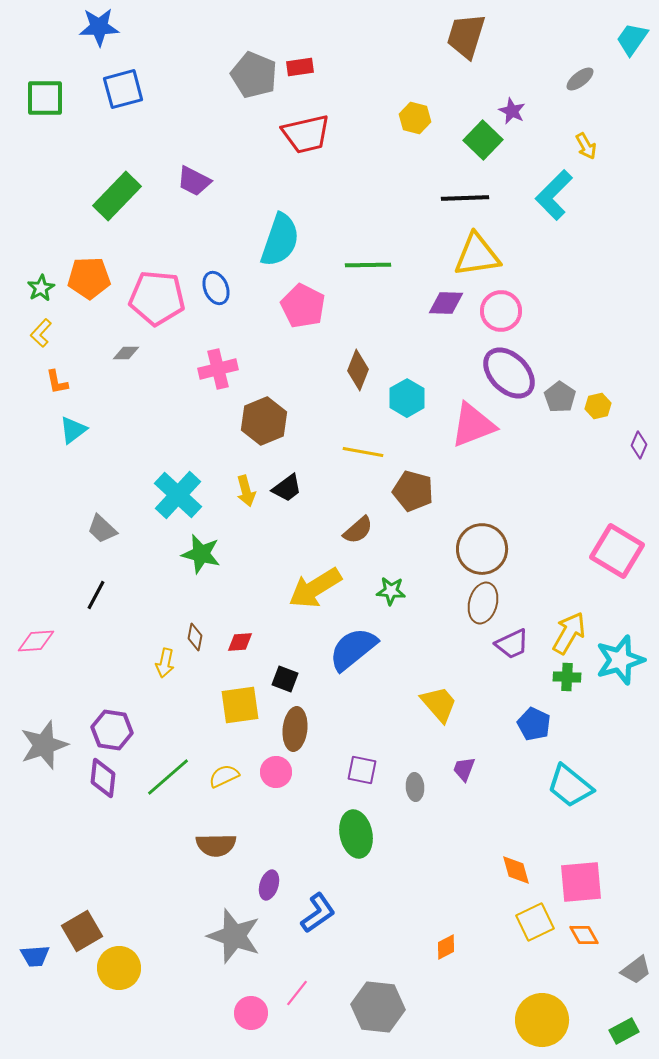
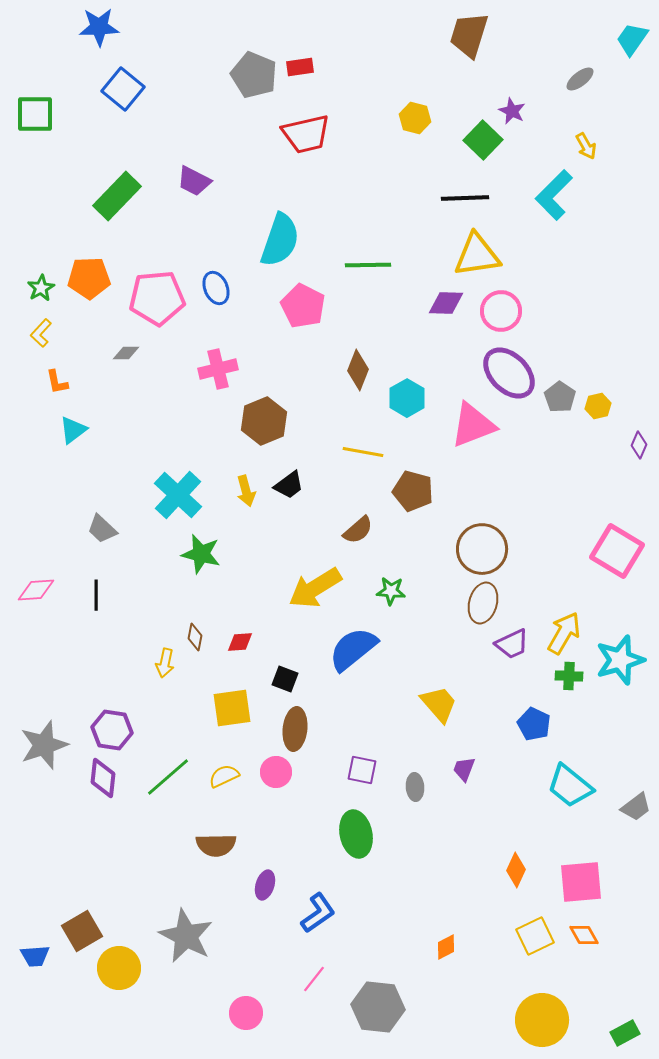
brown trapezoid at (466, 36): moved 3 px right, 1 px up
blue square at (123, 89): rotated 36 degrees counterclockwise
green square at (45, 98): moved 10 px left, 16 px down
pink pentagon at (157, 298): rotated 10 degrees counterclockwise
black trapezoid at (287, 488): moved 2 px right, 3 px up
black line at (96, 595): rotated 28 degrees counterclockwise
yellow arrow at (569, 633): moved 5 px left
pink diamond at (36, 641): moved 51 px up
green cross at (567, 677): moved 2 px right, 1 px up
yellow square at (240, 705): moved 8 px left, 3 px down
orange diamond at (516, 870): rotated 40 degrees clockwise
purple ellipse at (269, 885): moved 4 px left
yellow square at (535, 922): moved 14 px down
gray star at (234, 936): moved 48 px left; rotated 8 degrees clockwise
gray trapezoid at (636, 970): moved 163 px up
pink line at (297, 993): moved 17 px right, 14 px up
pink circle at (251, 1013): moved 5 px left
green rectangle at (624, 1031): moved 1 px right, 2 px down
